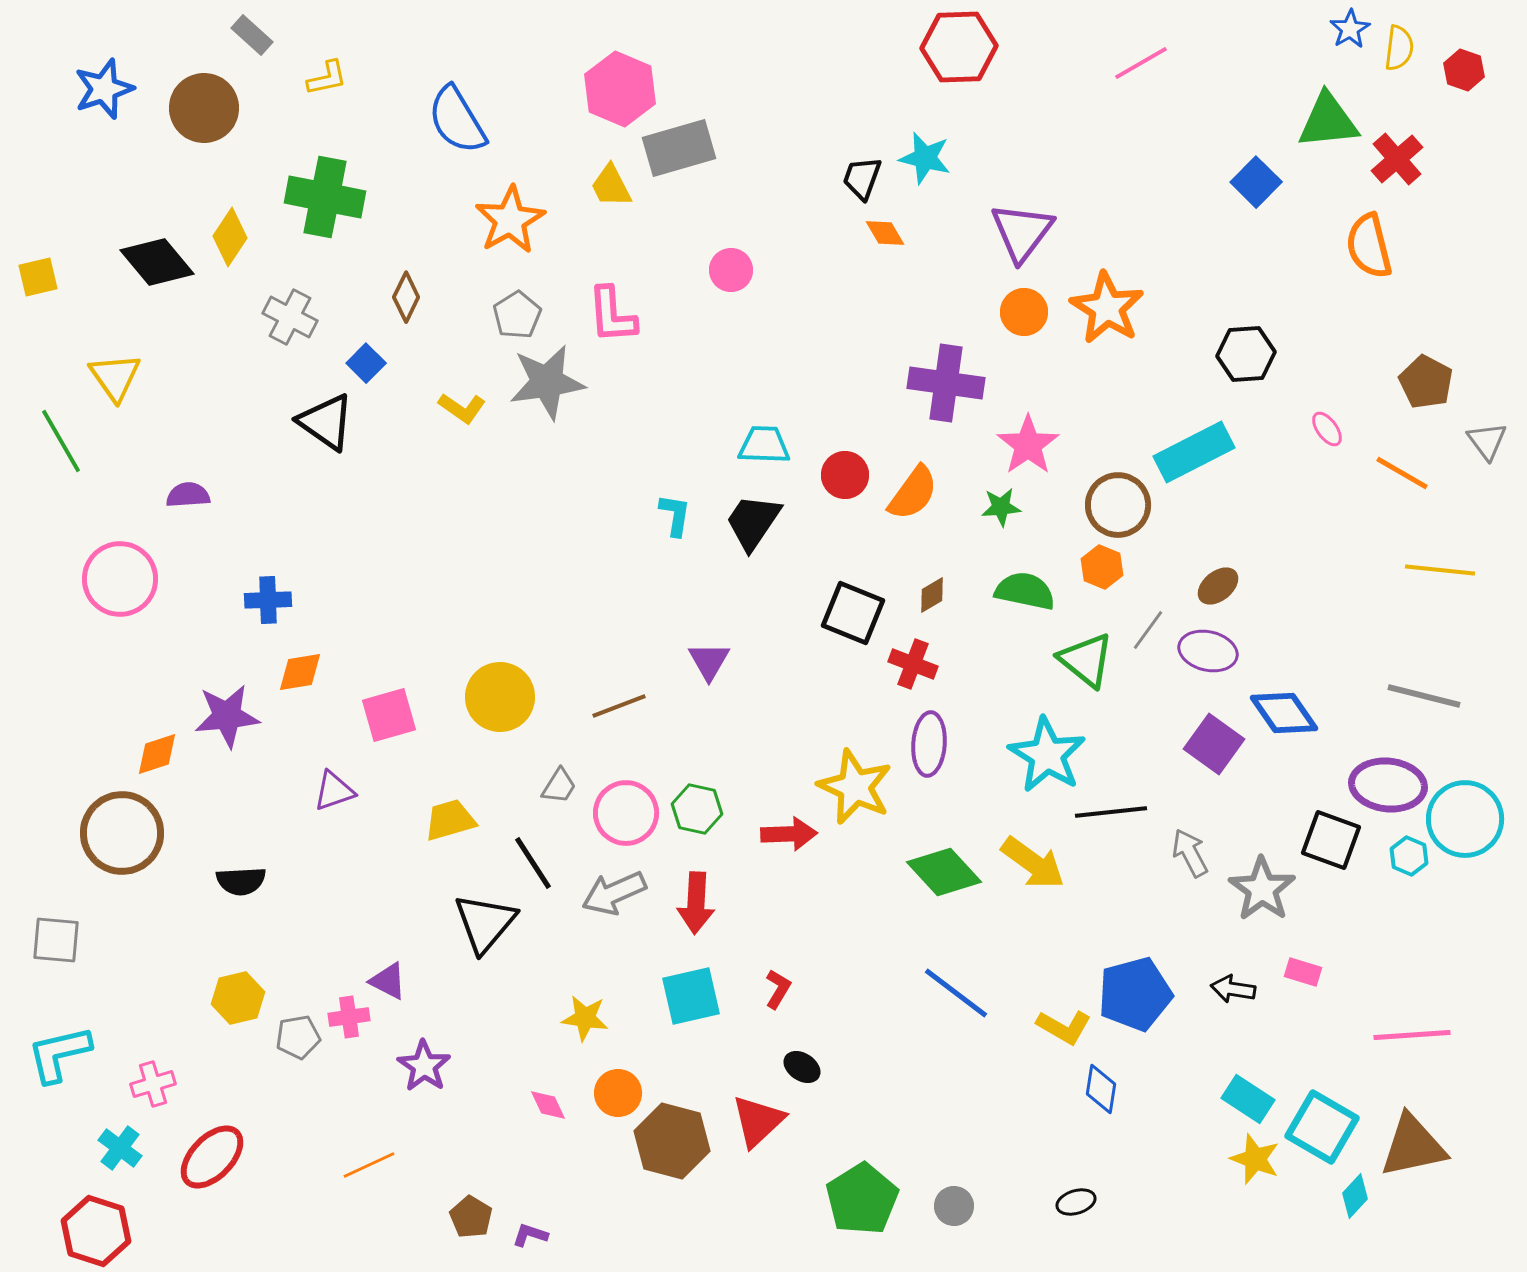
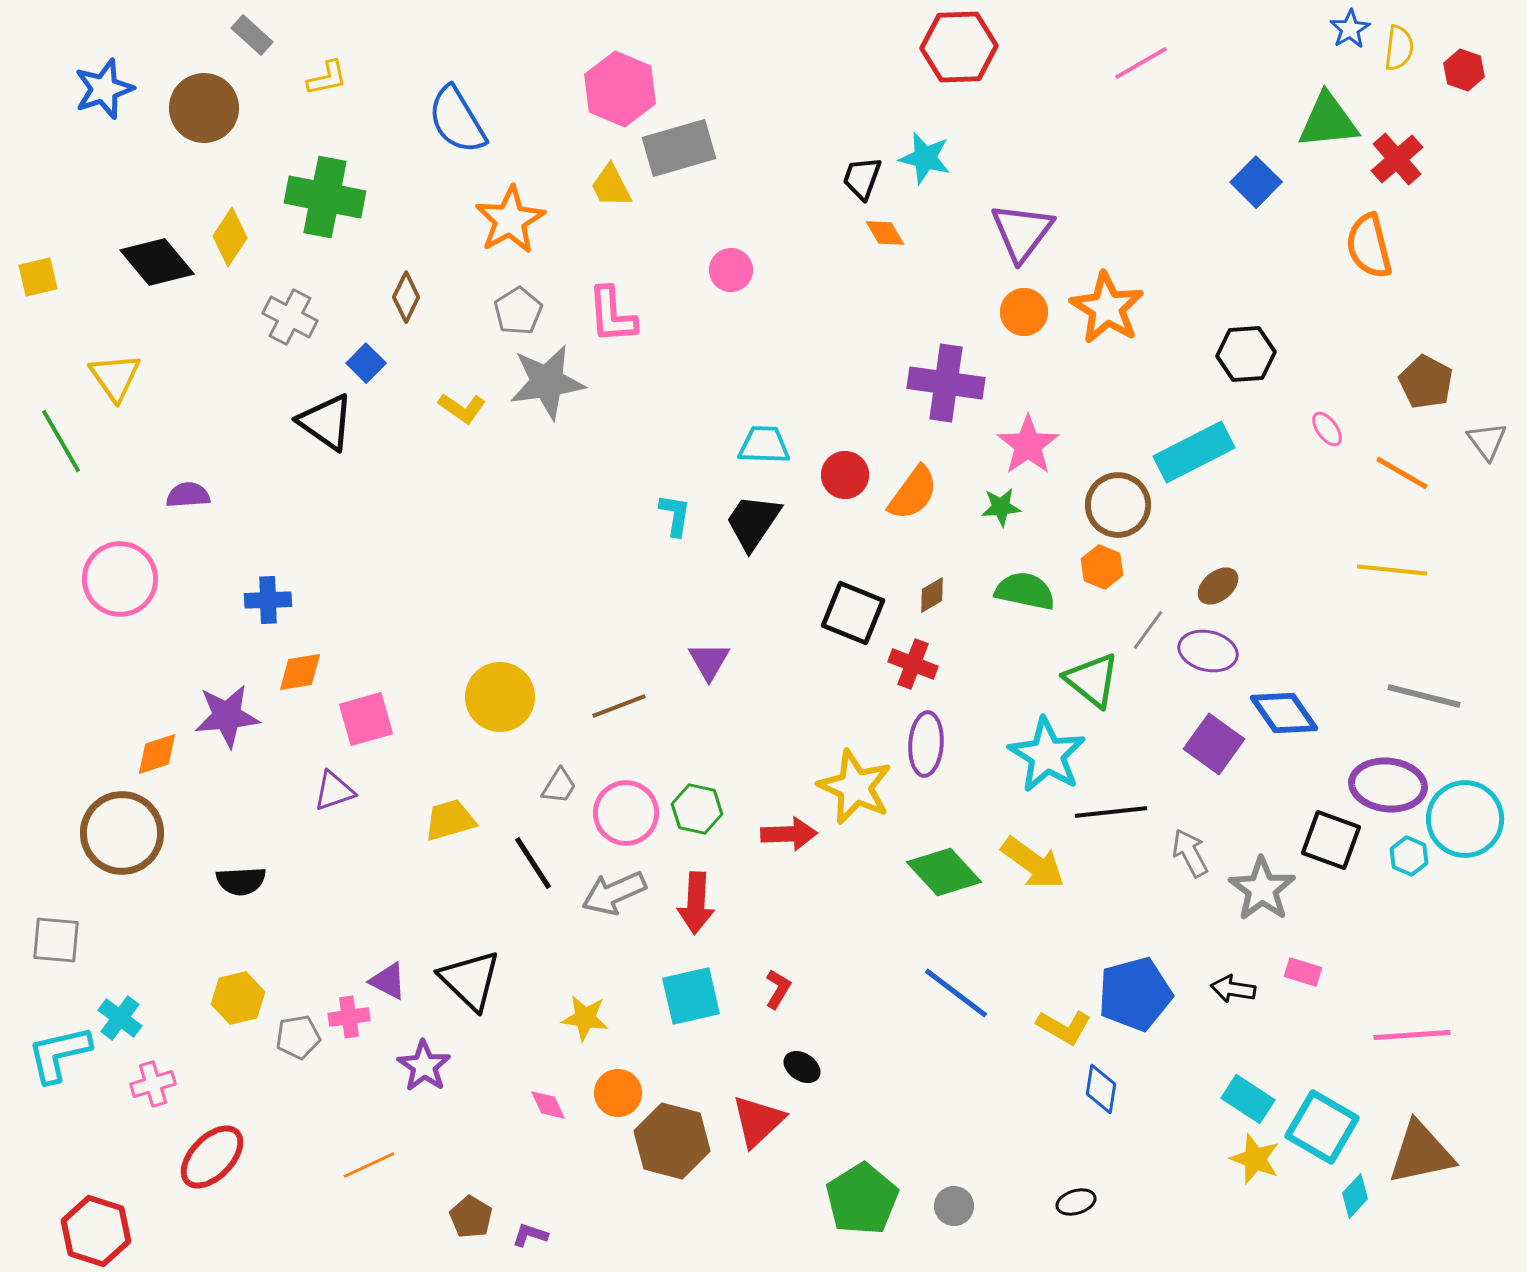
gray pentagon at (517, 315): moved 1 px right, 4 px up
yellow line at (1440, 570): moved 48 px left
green triangle at (1086, 660): moved 6 px right, 20 px down
pink square at (389, 715): moved 23 px left, 4 px down
purple ellipse at (929, 744): moved 3 px left
black triangle at (485, 923): moved 15 px left, 57 px down; rotated 26 degrees counterclockwise
brown triangle at (1413, 1146): moved 8 px right, 7 px down
cyan cross at (120, 1148): moved 130 px up
